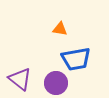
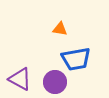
purple triangle: rotated 10 degrees counterclockwise
purple circle: moved 1 px left, 1 px up
